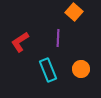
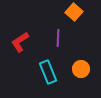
cyan rectangle: moved 2 px down
